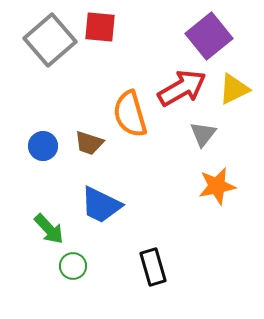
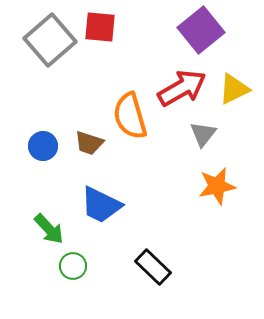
purple square: moved 8 px left, 6 px up
orange semicircle: moved 2 px down
black rectangle: rotated 30 degrees counterclockwise
